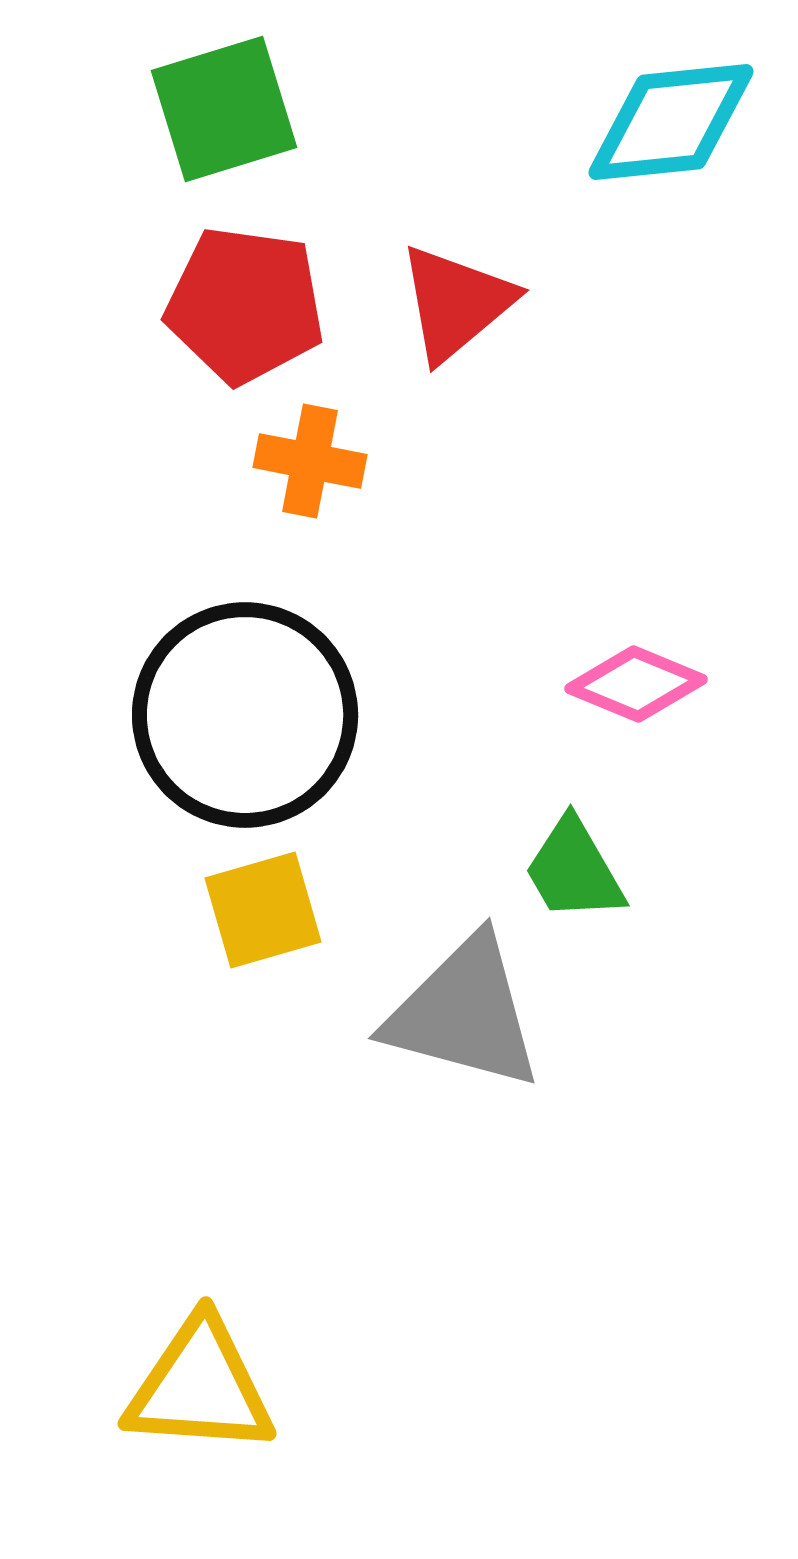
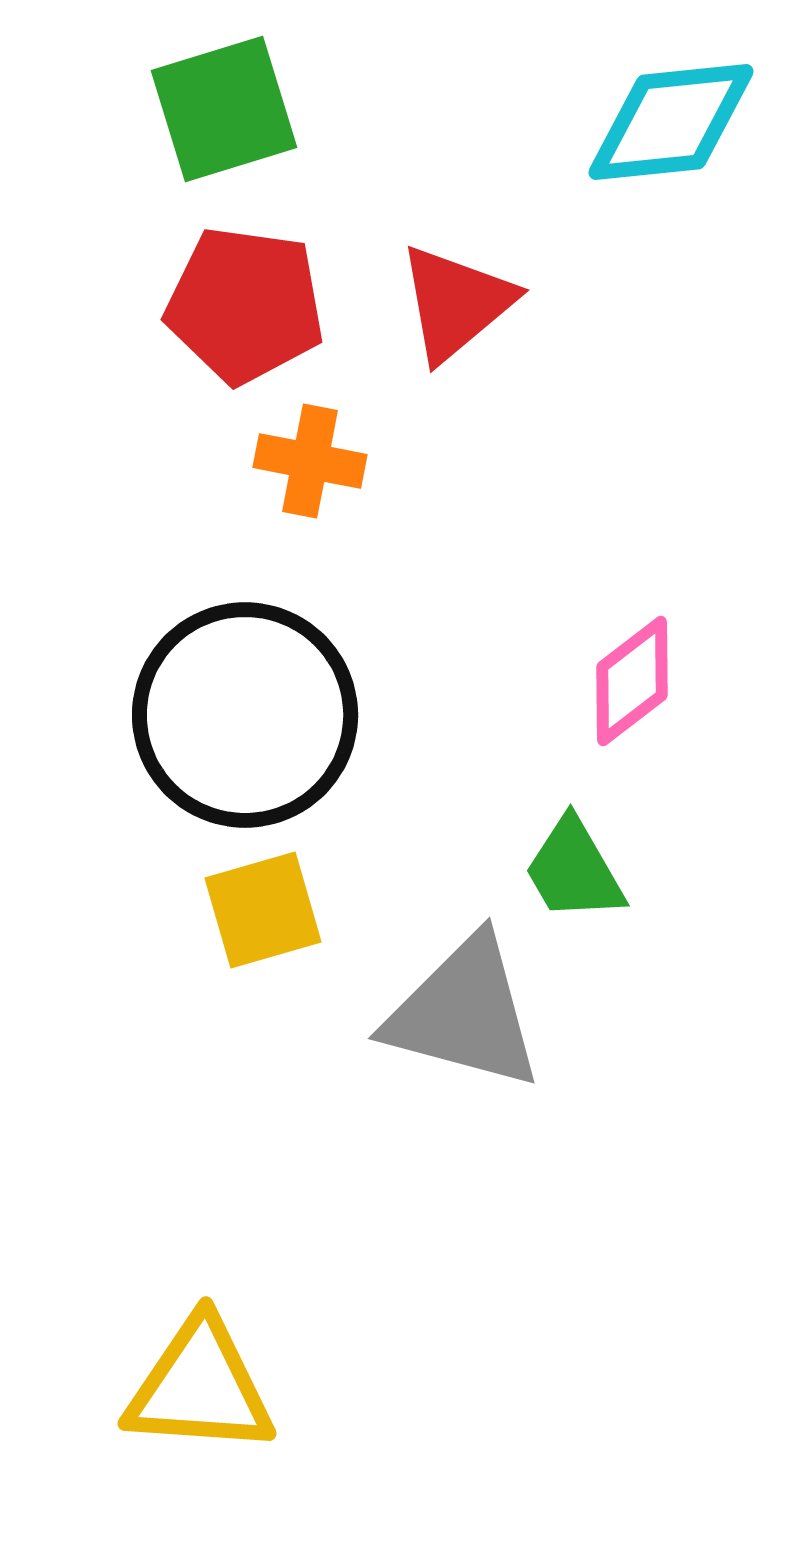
pink diamond: moved 4 px left, 3 px up; rotated 60 degrees counterclockwise
